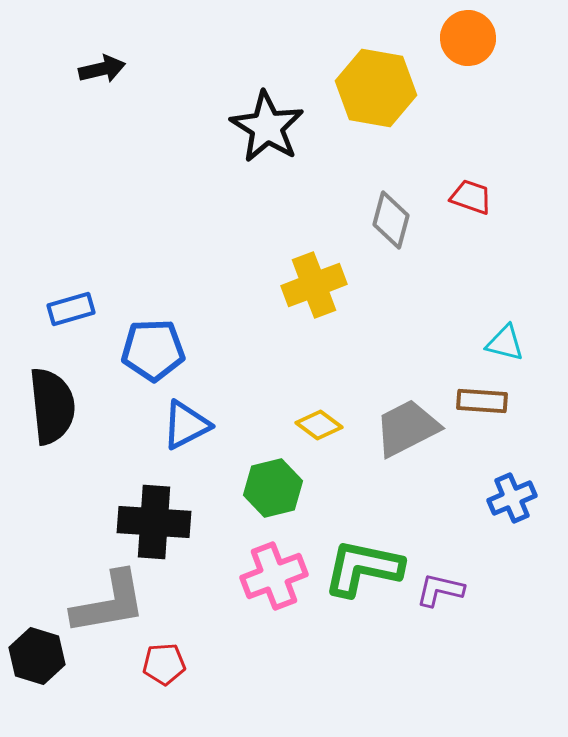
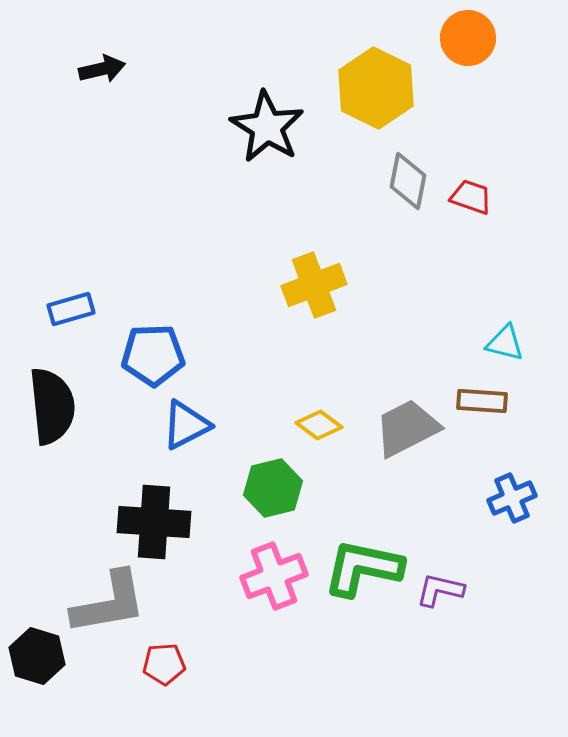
yellow hexagon: rotated 16 degrees clockwise
gray diamond: moved 17 px right, 39 px up; rotated 4 degrees counterclockwise
blue pentagon: moved 5 px down
